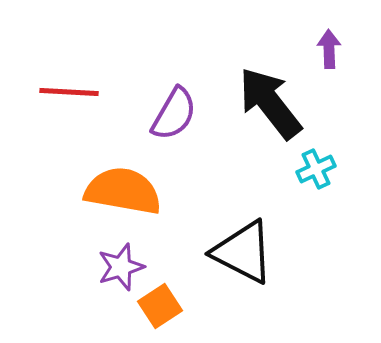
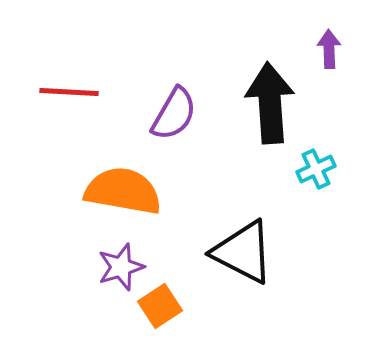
black arrow: rotated 34 degrees clockwise
